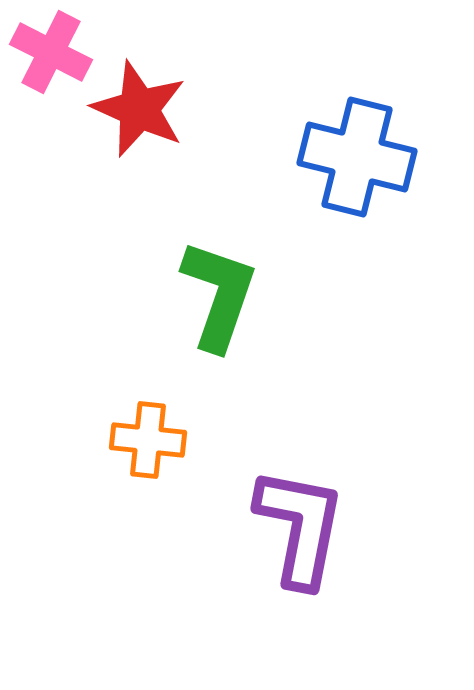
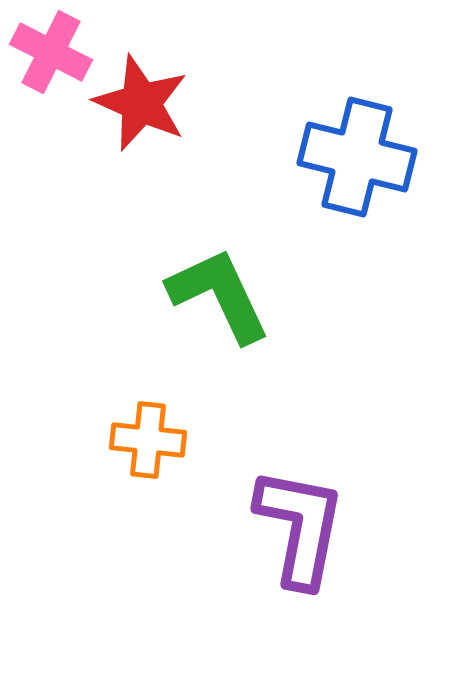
red star: moved 2 px right, 6 px up
green L-shape: rotated 44 degrees counterclockwise
